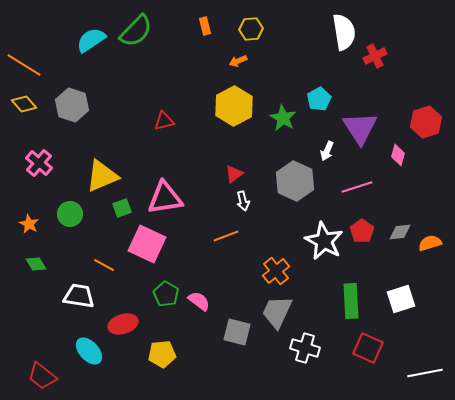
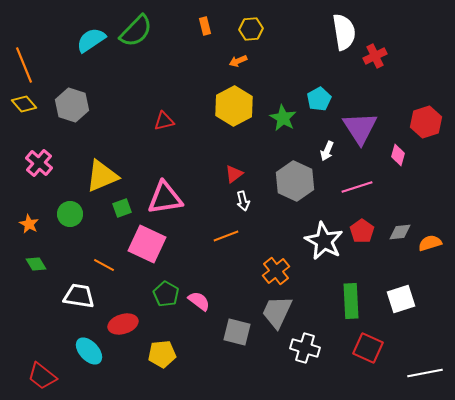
orange line at (24, 65): rotated 36 degrees clockwise
